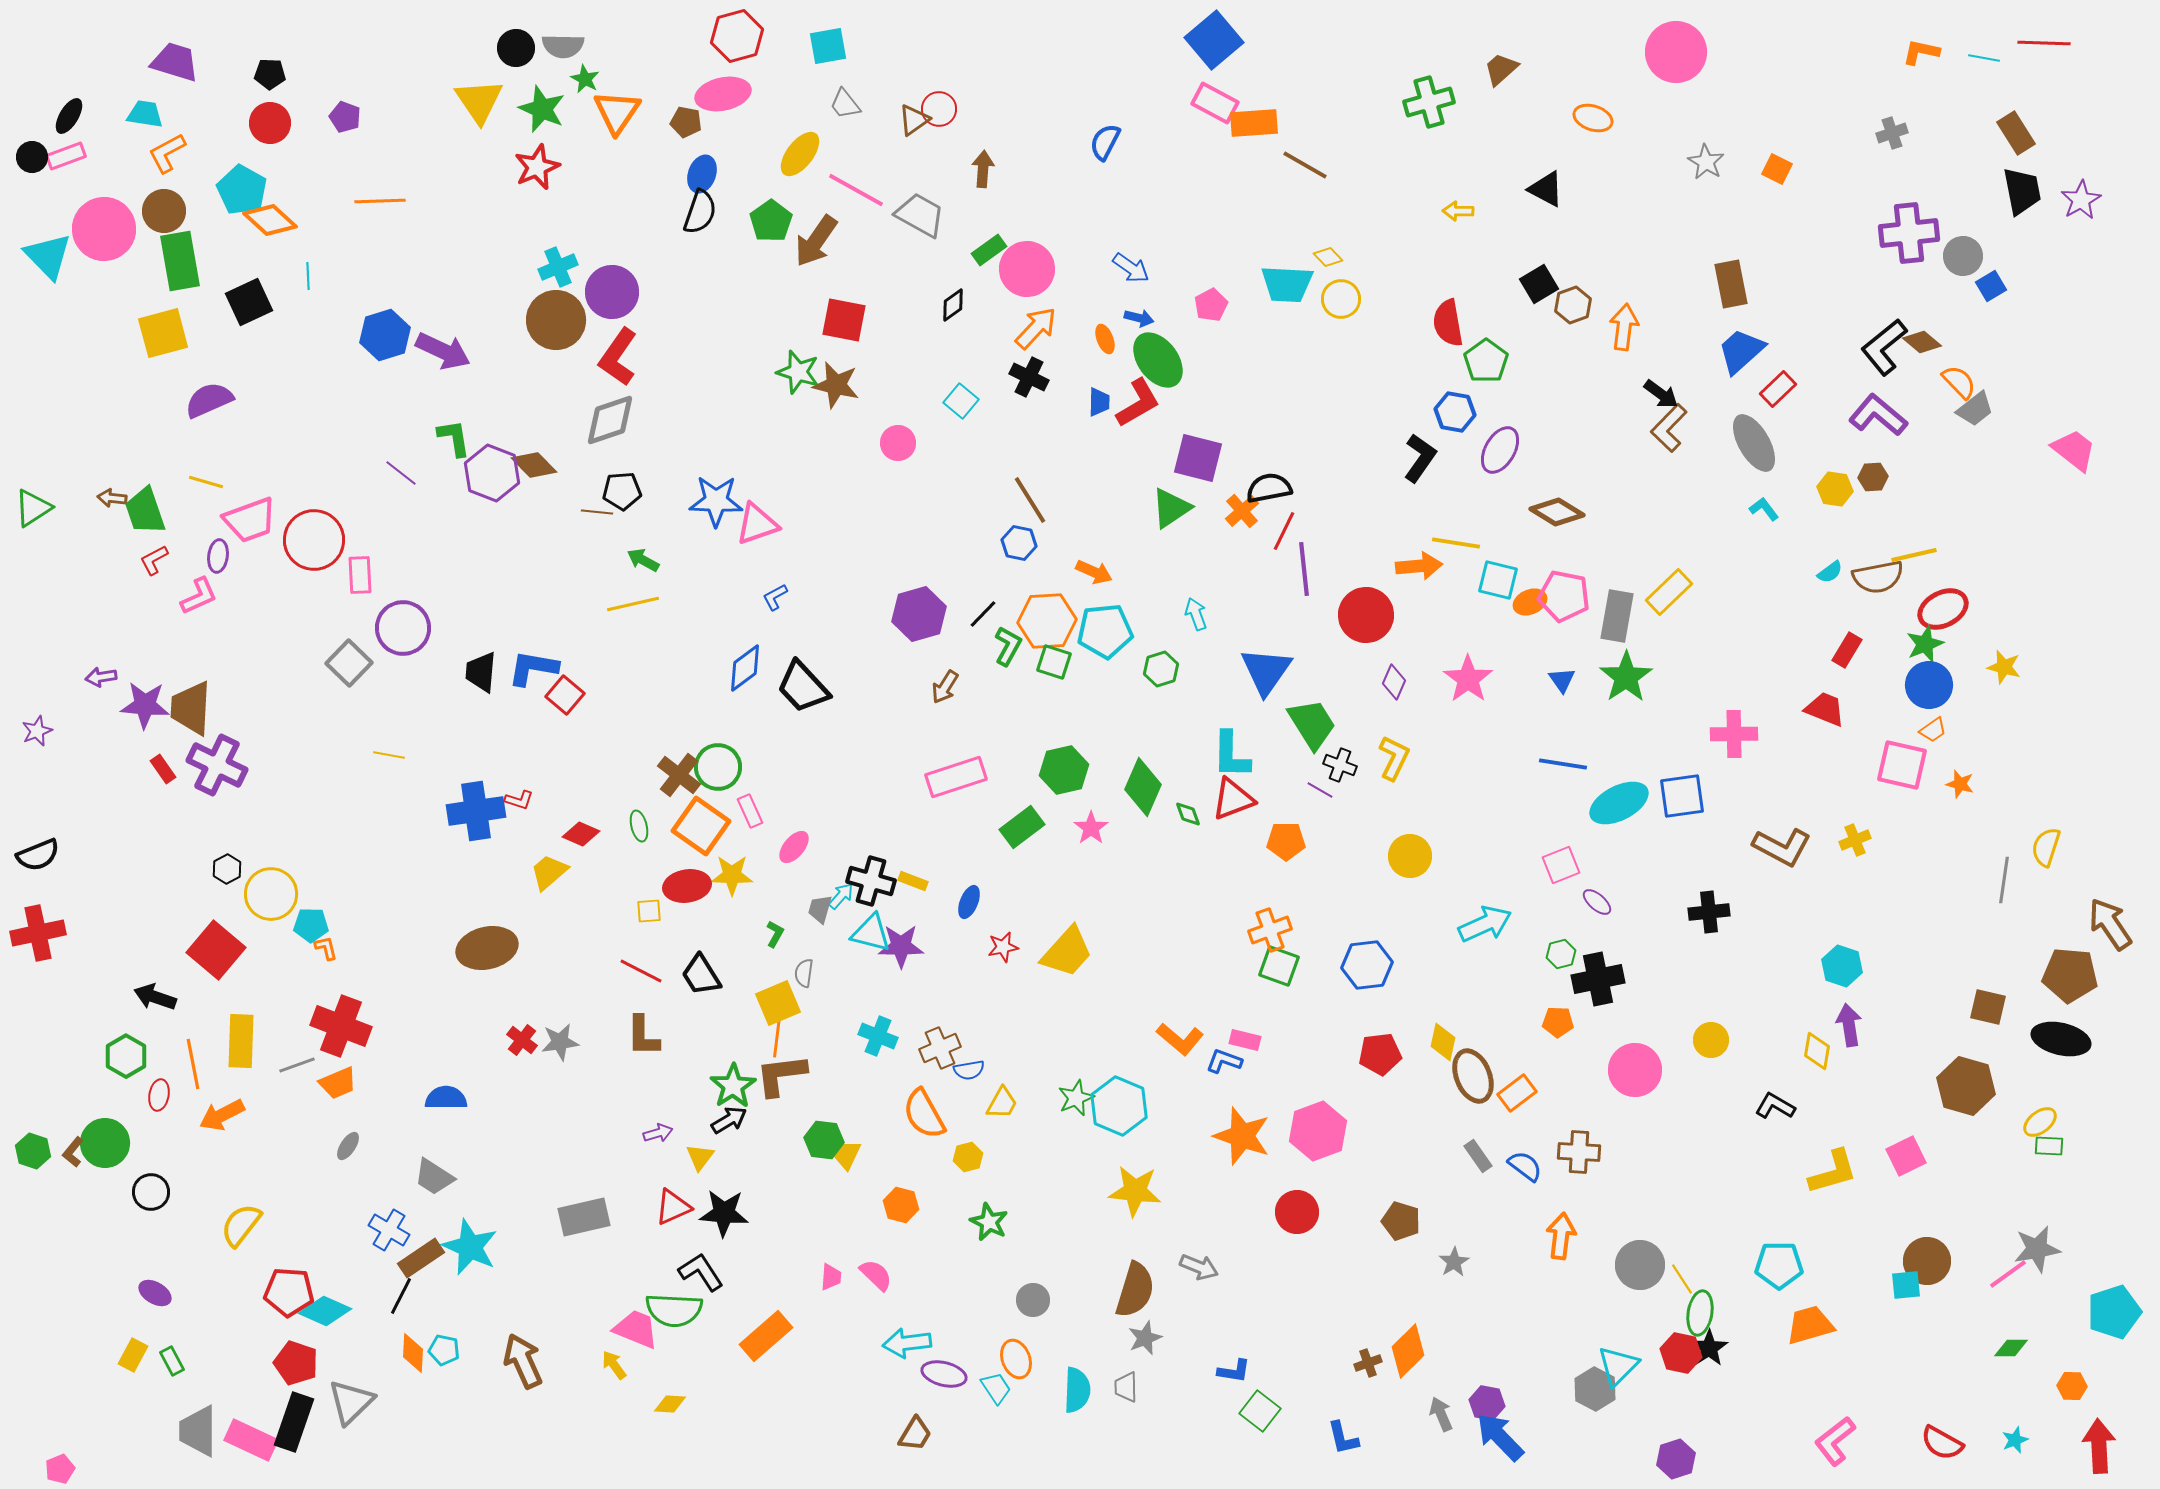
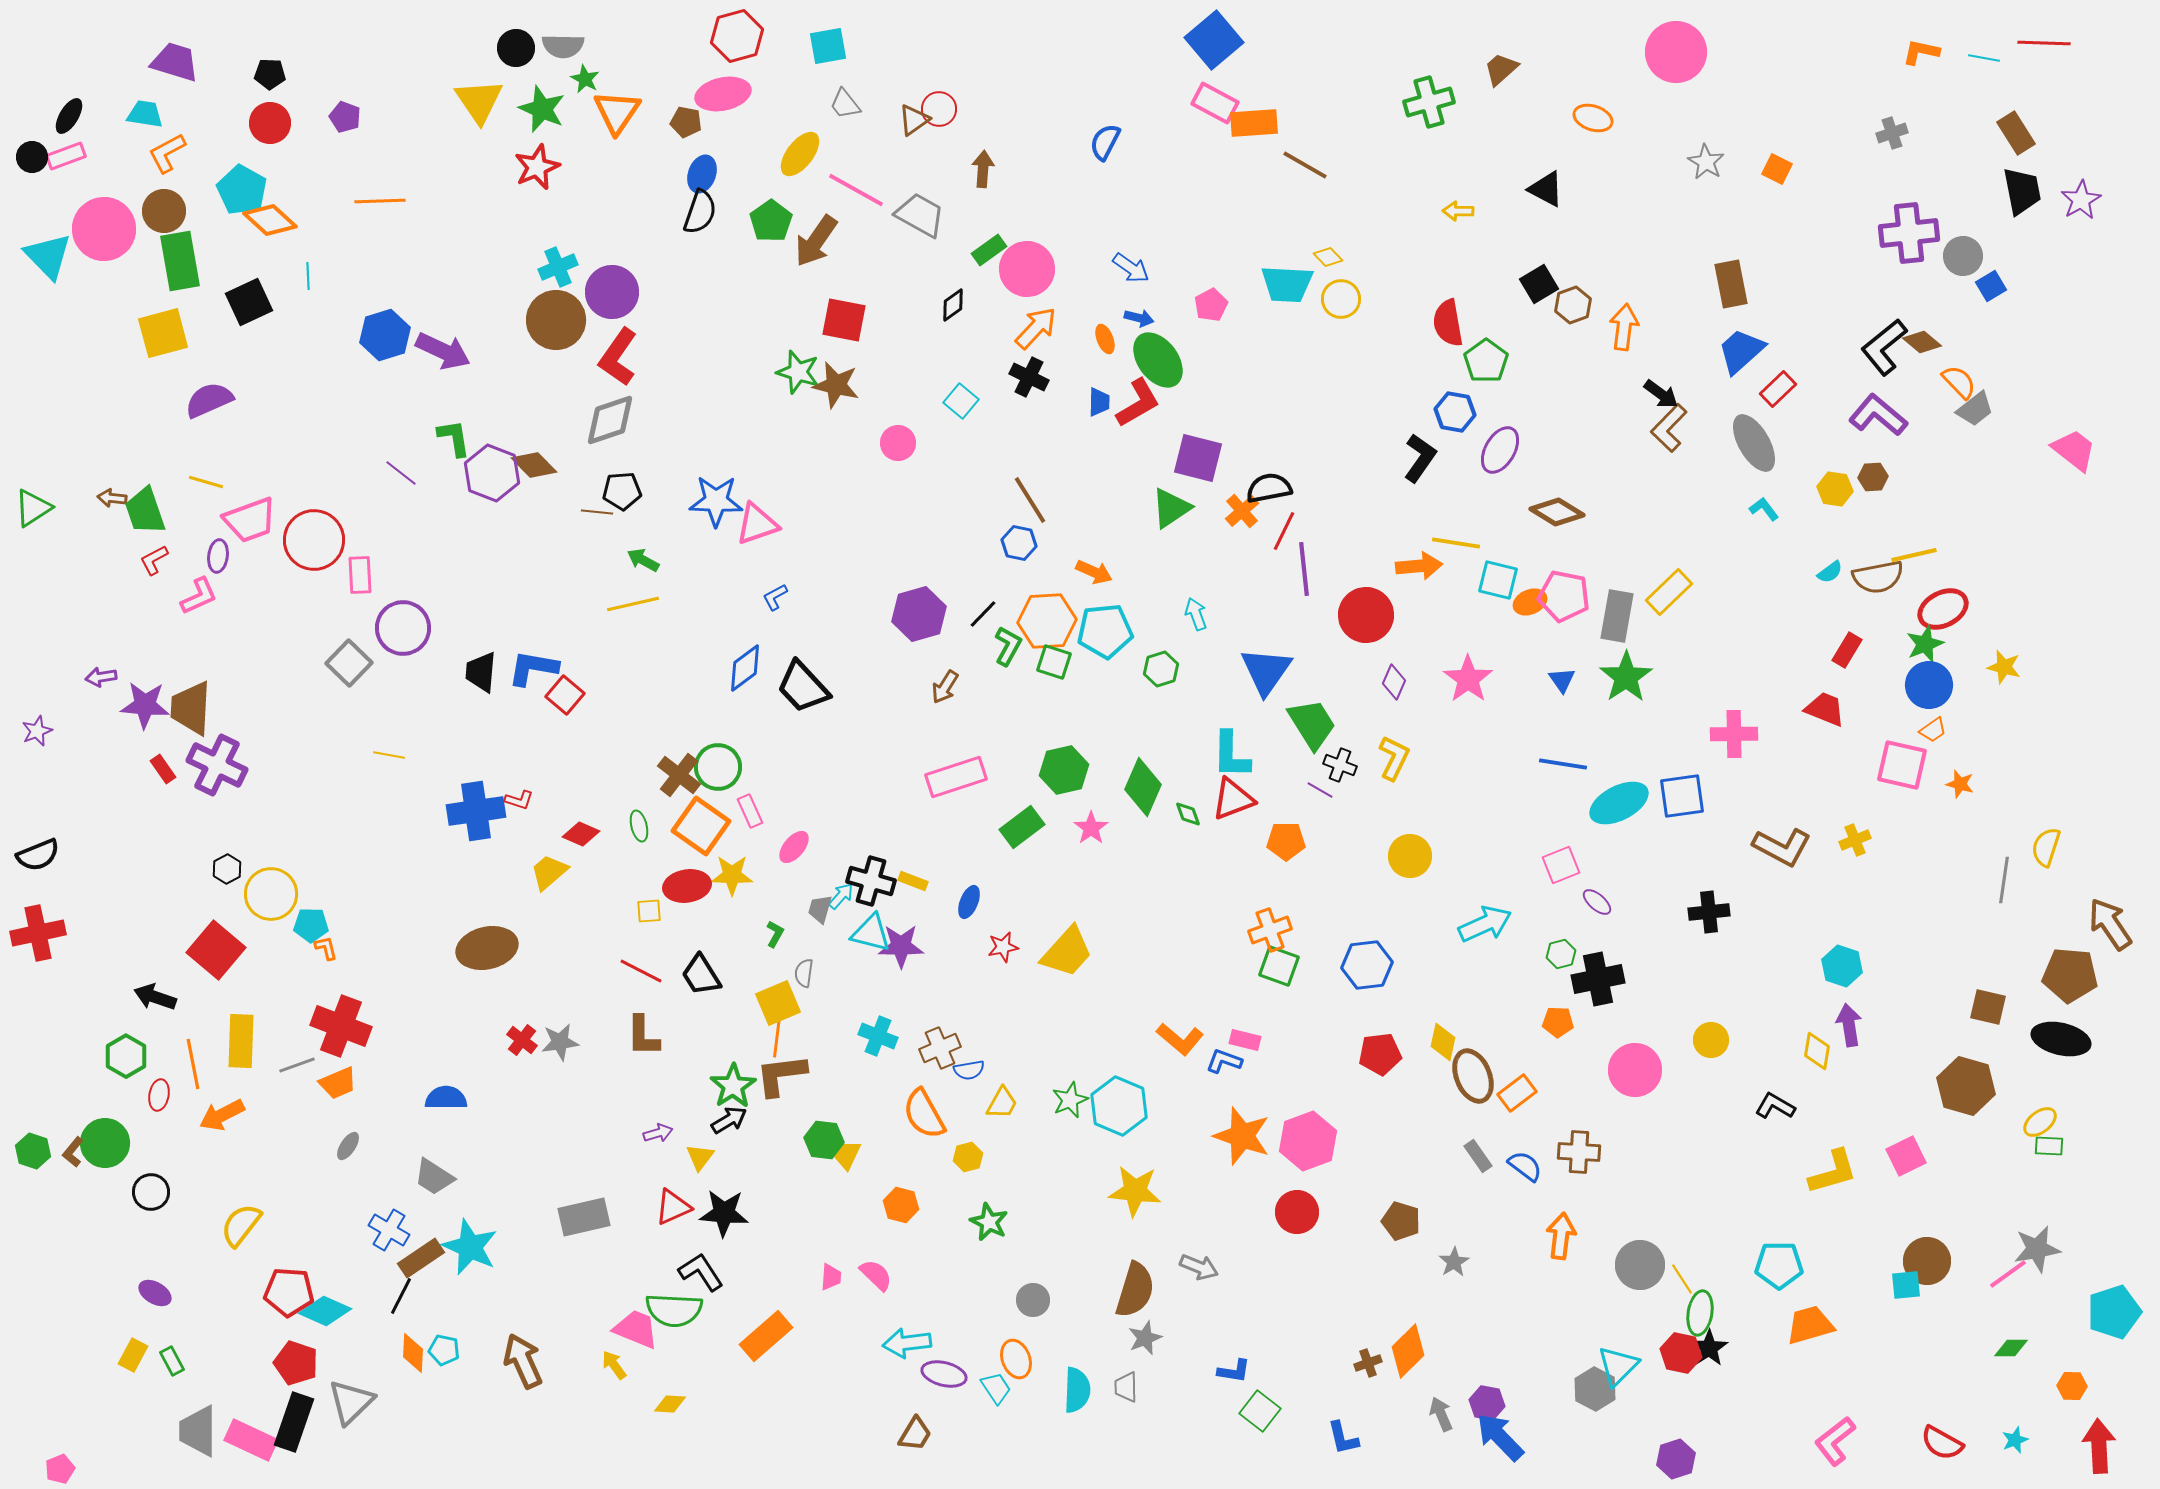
green star at (1076, 1098): moved 6 px left, 2 px down
pink hexagon at (1318, 1131): moved 10 px left, 10 px down
